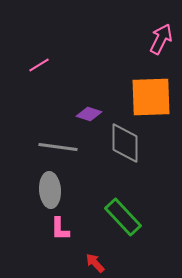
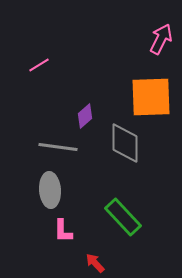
purple diamond: moved 4 px left, 2 px down; rotated 60 degrees counterclockwise
pink L-shape: moved 3 px right, 2 px down
